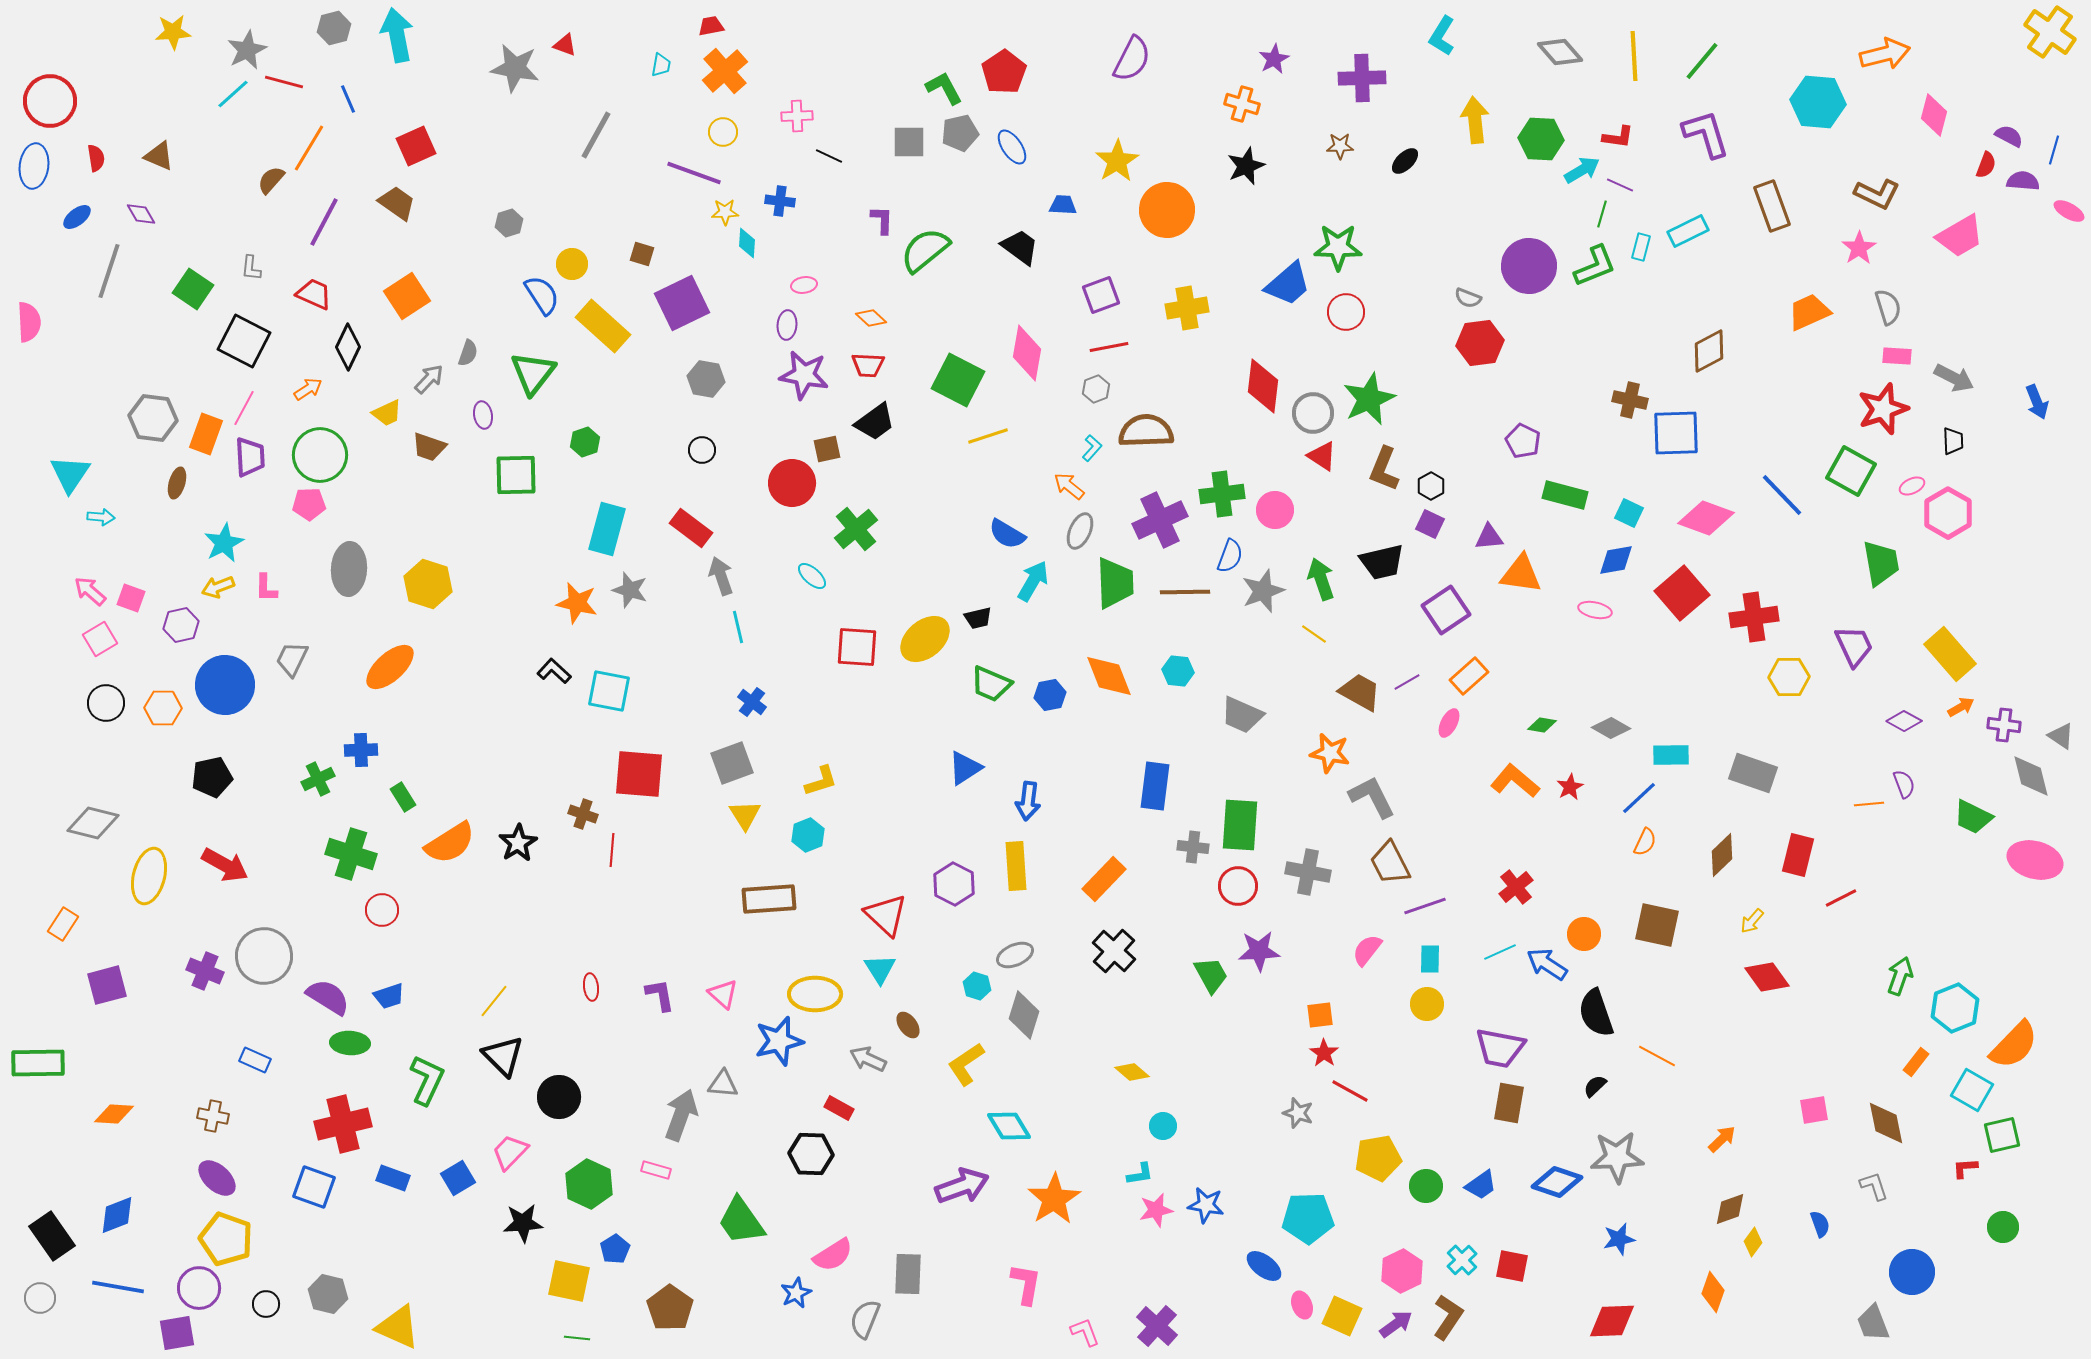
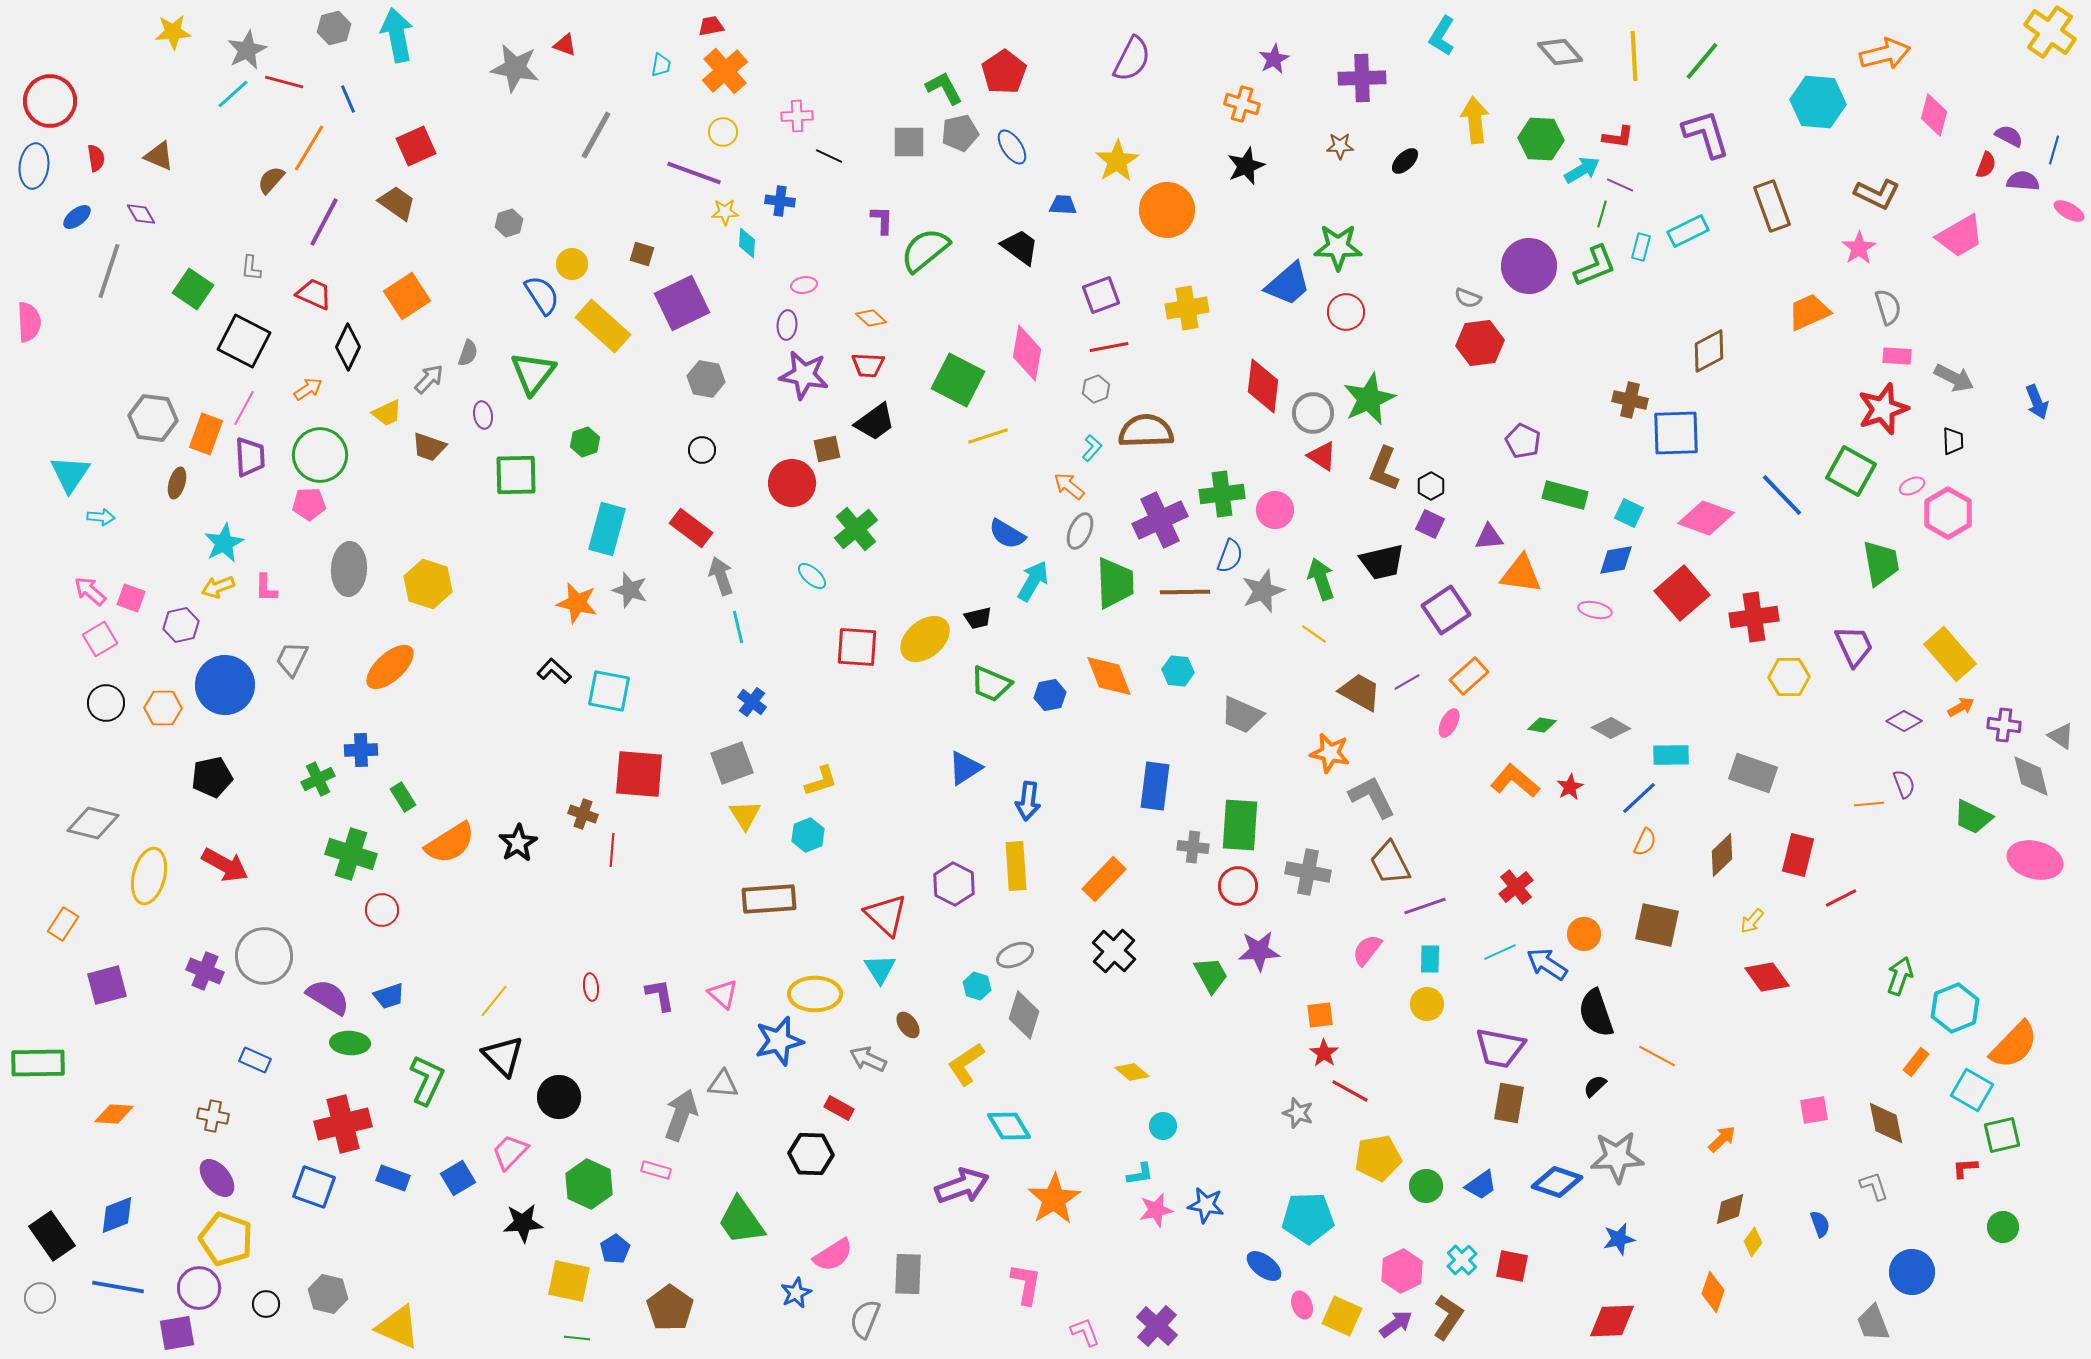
purple ellipse at (217, 1178): rotated 9 degrees clockwise
